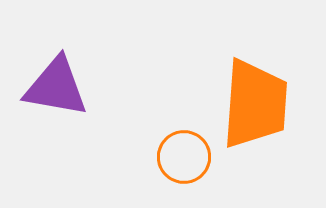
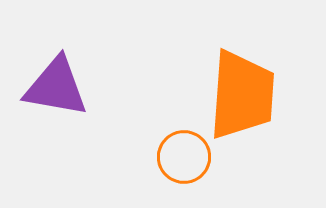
orange trapezoid: moved 13 px left, 9 px up
